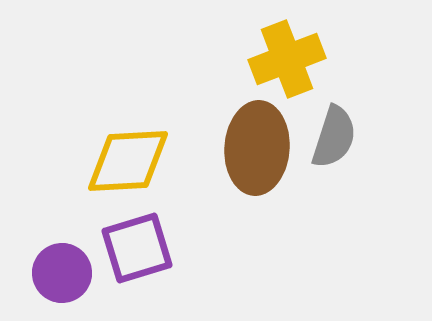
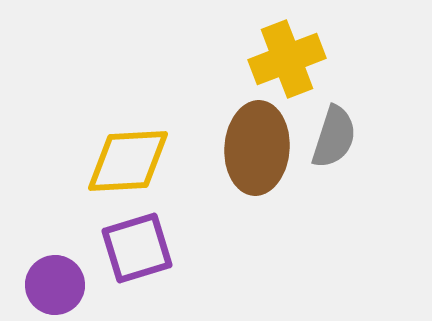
purple circle: moved 7 px left, 12 px down
